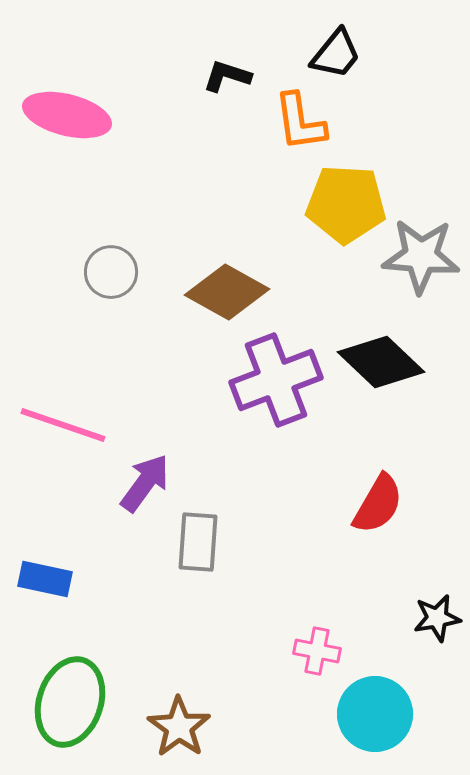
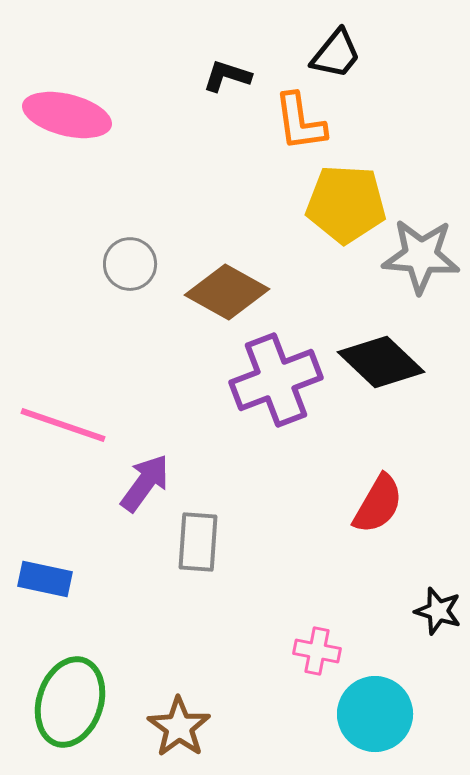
gray circle: moved 19 px right, 8 px up
black star: moved 1 px right, 7 px up; rotated 27 degrees clockwise
